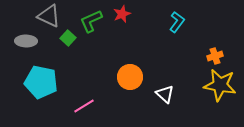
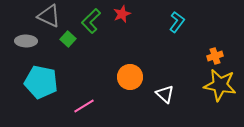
green L-shape: rotated 20 degrees counterclockwise
green square: moved 1 px down
